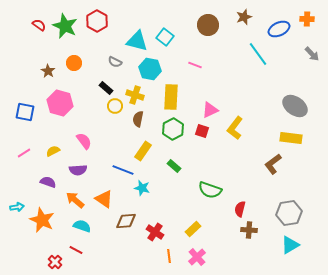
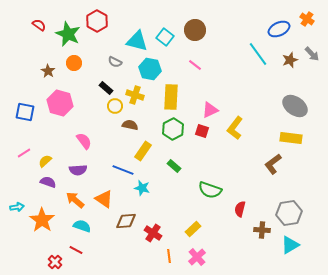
brown star at (244, 17): moved 46 px right, 43 px down
orange cross at (307, 19): rotated 32 degrees clockwise
brown circle at (208, 25): moved 13 px left, 5 px down
green star at (65, 26): moved 3 px right, 8 px down
pink line at (195, 65): rotated 16 degrees clockwise
brown semicircle at (138, 119): moved 8 px left, 6 px down; rotated 91 degrees clockwise
yellow semicircle at (53, 151): moved 8 px left, 10 px down; rotated 16 degrees counterclockwise
orange star at (42, 220): rotated 10 degrees clockwise
brown cross at (249, 230): moved 13 px right
red cross at (155, 232): moved 2 px left, 1 px down
